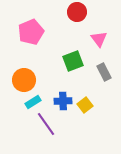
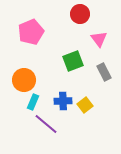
red circle: moved 3 px right, 2 px down
cyan rectangle: rotated 35 degrees counterclockwise
purple line: rotated 15 degrees counterclockwise
